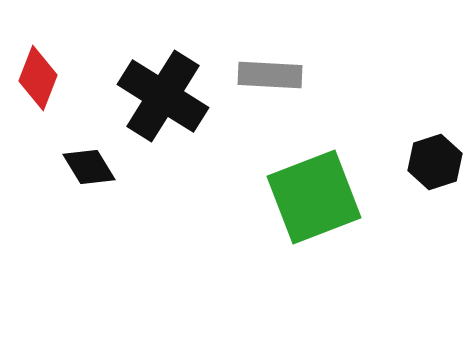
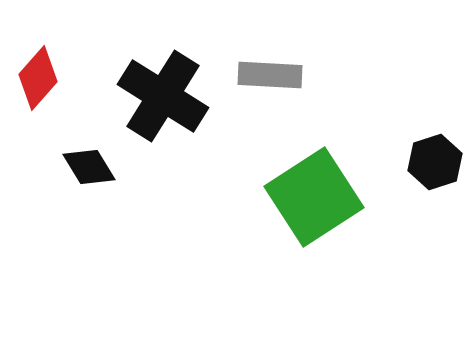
red diamond: rotated 20 degrees clockwise
green square: rotated 12 degrees counterclockwise
